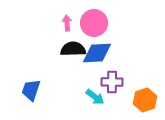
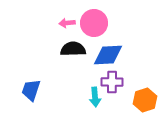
pink arrow: rotated 91 degrees counterclockwise
blue diamond: moved 11 px right, 2 px down
cyan arrow: rotated 48 degrees clockwise
